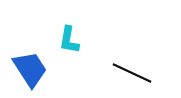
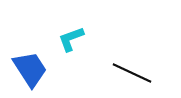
cyan L-shape: moved 2 px right, 1 px up; rotated 60 degrees clockwise
